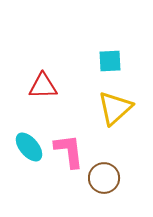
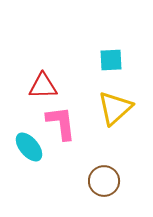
cyan square: moved 1 px right, 1 px up
pink L-shape: moved 8 px left, 28 px up
brown circle: moved 3 px down
